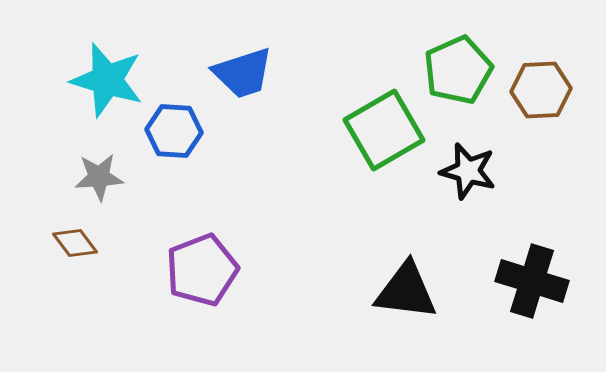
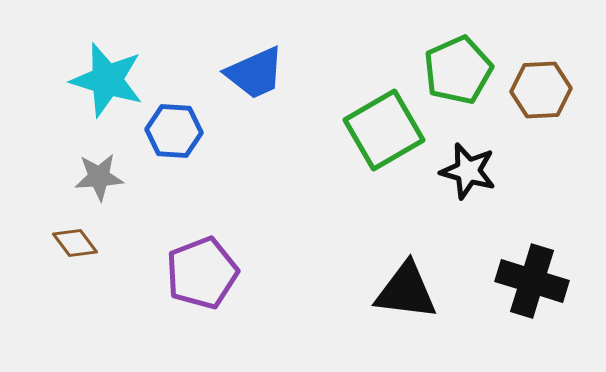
blue trapezoid: moved 12 px right; rotated 6 degrees counterclockwise
purple pentagon: moved 3 px down
